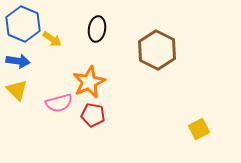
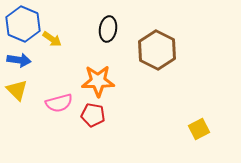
black ellipse: moved 11 px right
blue arrow: moved 1 px right, 1 px up
orange star: moved 9 px right, 1 px up; rotated 24 degrees clockwise
